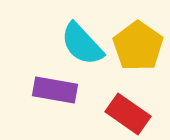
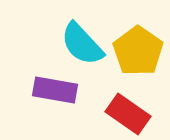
yellow pentagon: moved 5 px down
